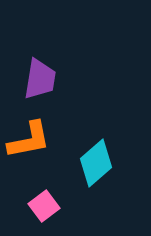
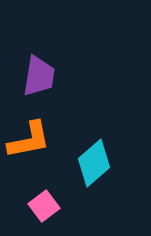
purple trapezoid: moved 1 px left, 3 px up
cyan diamond: moved 2 px left
